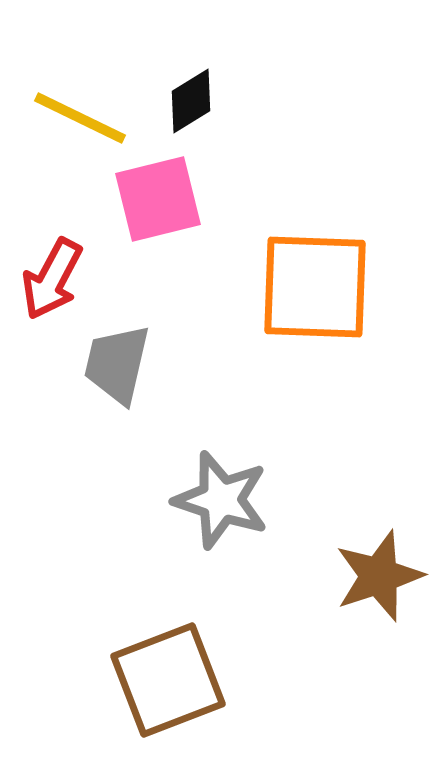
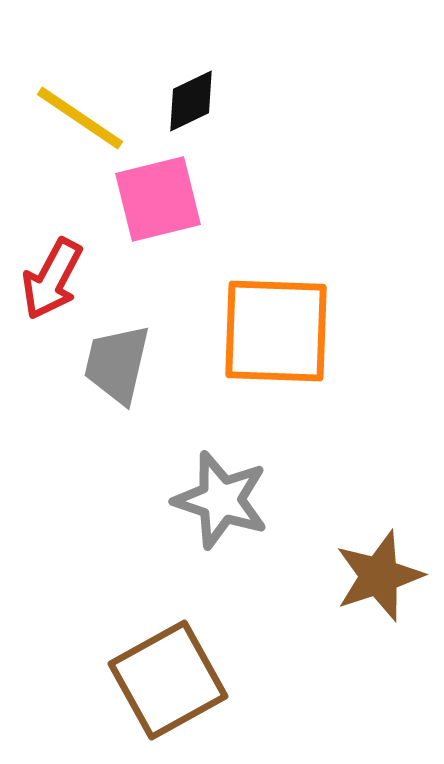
black diamond: rotated 6 degrees clockwise
yellow line: rotated 8 degrees clockwise
orange square: moved 39 px left, 44 px down
brown square: rotated 8 degrees counterclockwise
